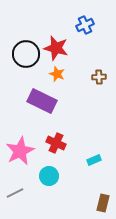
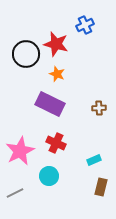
red star: moved 4 px up
brown cross: moved 31 px down
purple rectangle: moved 8 px right, 3 px down
brown rectangle: moved 2 px left, 16 px up
